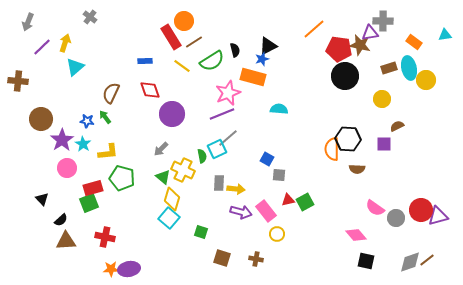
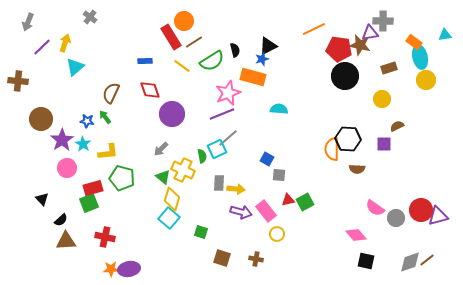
orange line at (314, 29): rotated 15 degrees clockwise
cyan ellipse at (409, 68): moved 11 px right, 11 px up
